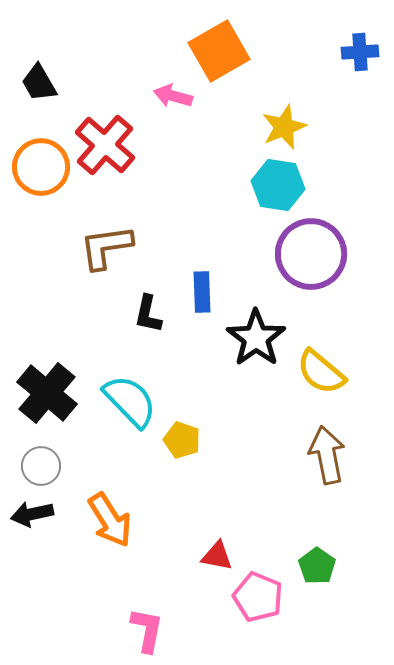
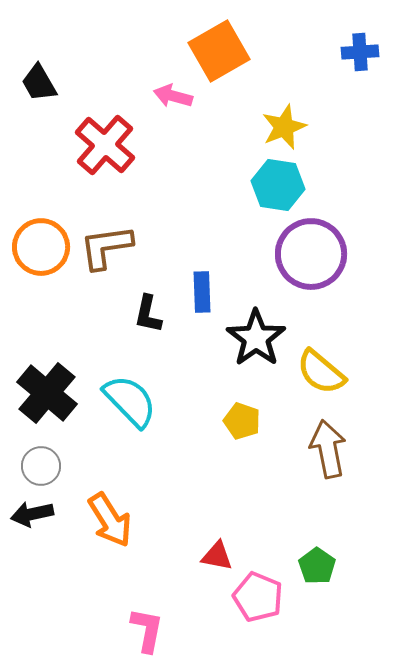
orange circle: moved 80 px down
yellow pentagon: moved 60 px right, 19 px up
brown arrow: moved 1 px right, 6 px up
